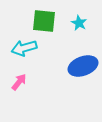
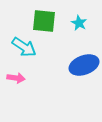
cyan arrow: moved 1 px up; rotated 130 degrees counterclockwise
blue ellipse: moved 1 px right, 1 px up
pink arrow: moved 3 px left, 4 px up; rotated 60 degrees clockwise
